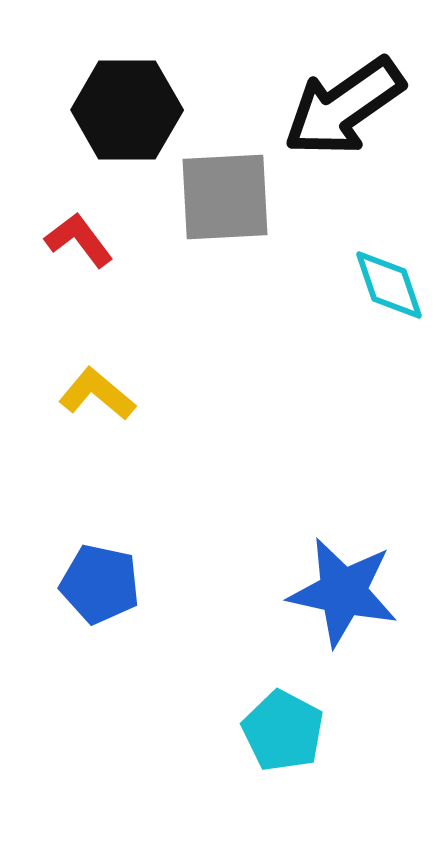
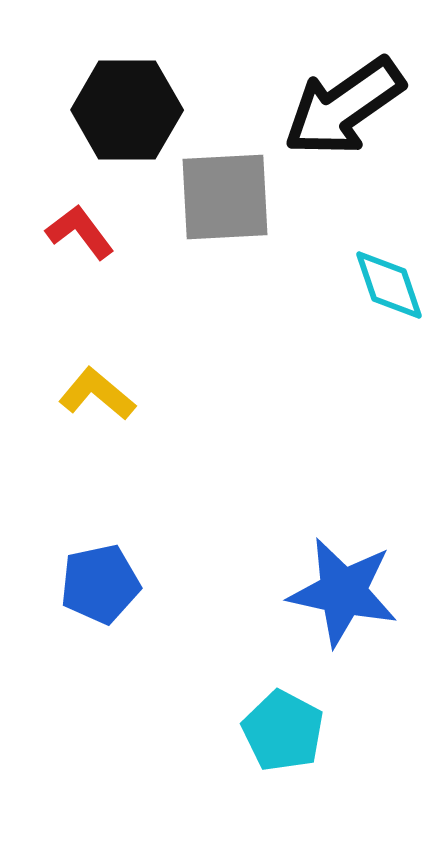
red L-shape: moved 1 px right, 8 px up
blue pentagon: rotated 24 degrees counterclockwise
